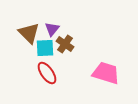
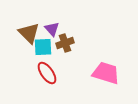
purple triangle: rotated 21 degrees counterclockwise
brown cross: moved 1 px up; rotated 36 degrees clockwise
cyan square: moved 2 px left, 1 px up
